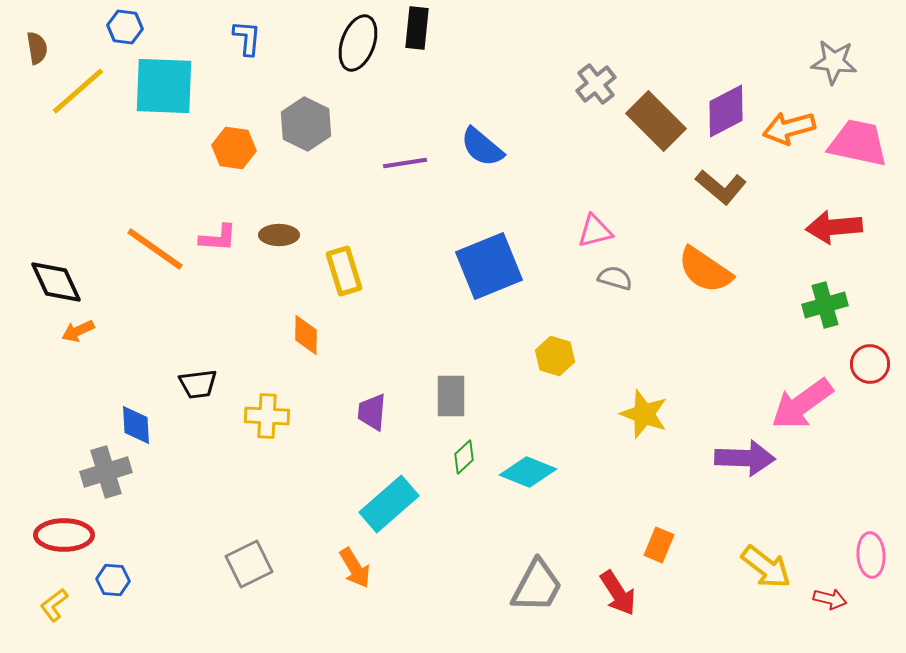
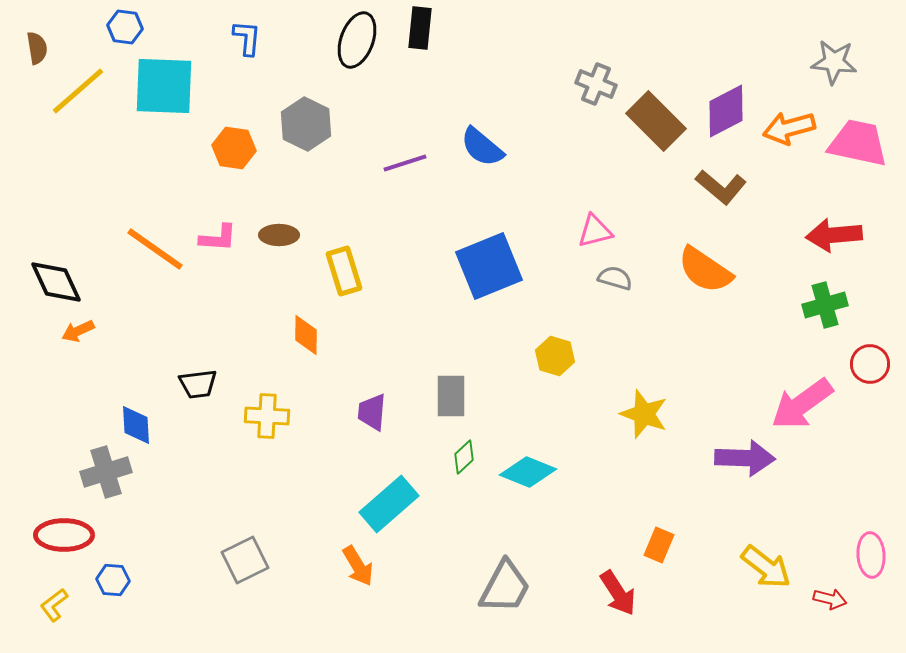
black rectangle at (417, 28): moved 3 px right
black ellipse at (358, 43): moved 1 px left, 3 px up
gray cross at (596, 84): rotated 30 degrees counterclockwise
purple line at (405, 163): rotated 9 degrees counterclockwise
red arrow at (834, 227): moved 8 px down
gray square at (249, 564): moved 4 px left, 4 px up
orange arrow at (355, 568): moved 3 px right, 2 px up
gray trapezoid at (537, 586): moved 32 px left, 1 px down
